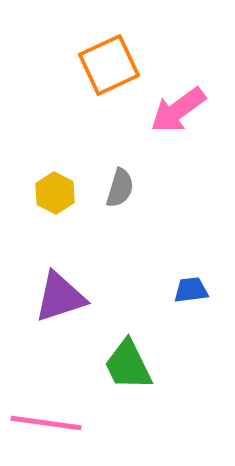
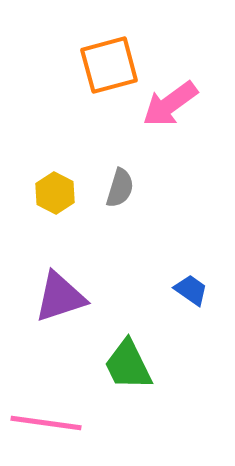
orange square: rotated 10 degrees clockwise
pink arrow: moved 8 px left, 6 px up
blue trapezoid: rotated 42 degrees clockwise
